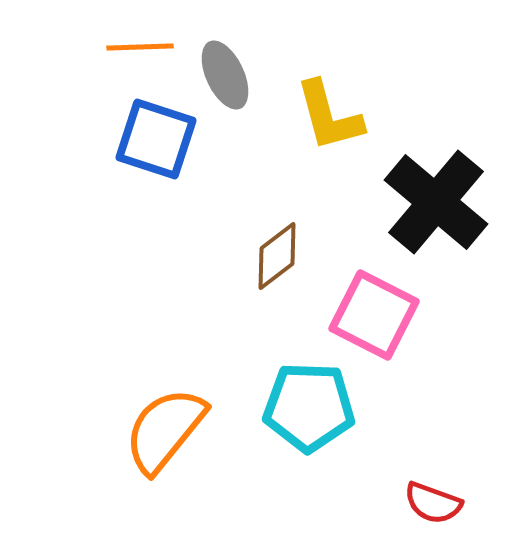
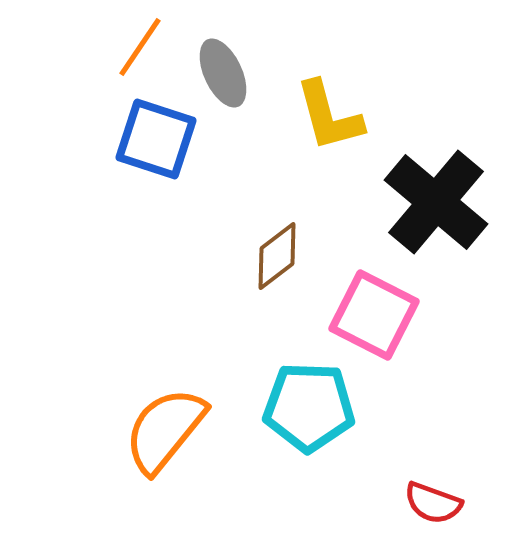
orange line: rotated 54 degrees counterclockwise
gray ellipse: moved 2 px left, 2 px up
